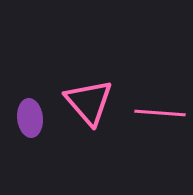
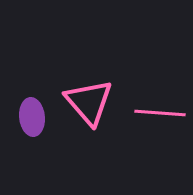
purple ellipse: moved 2 px right, 1 px up
